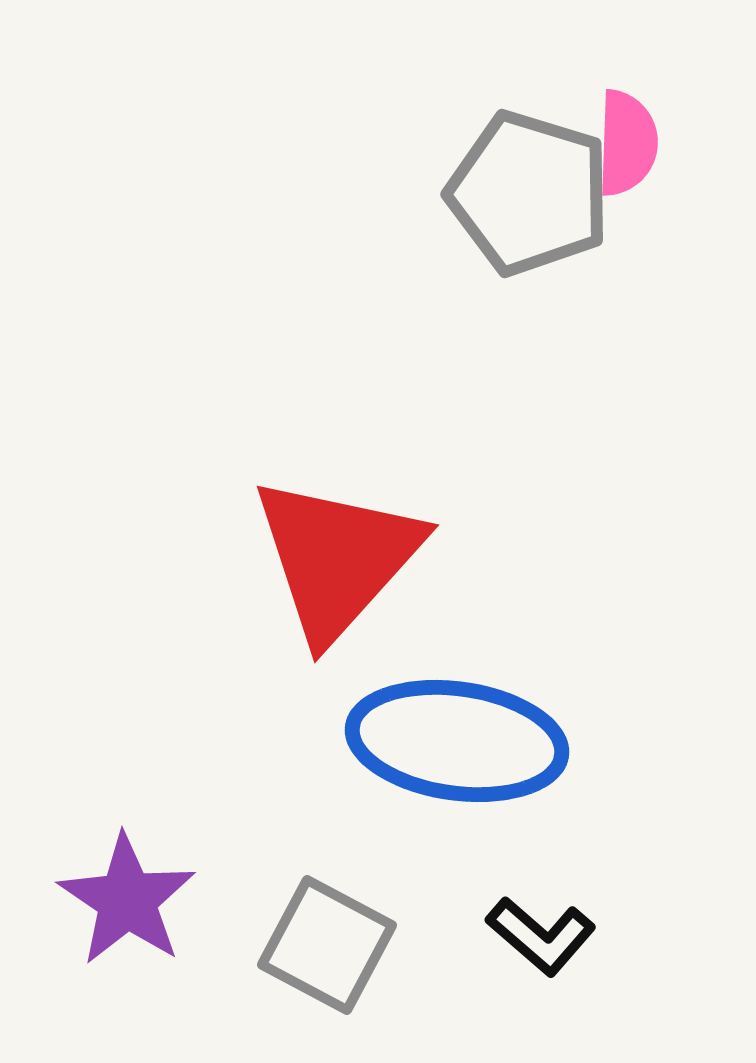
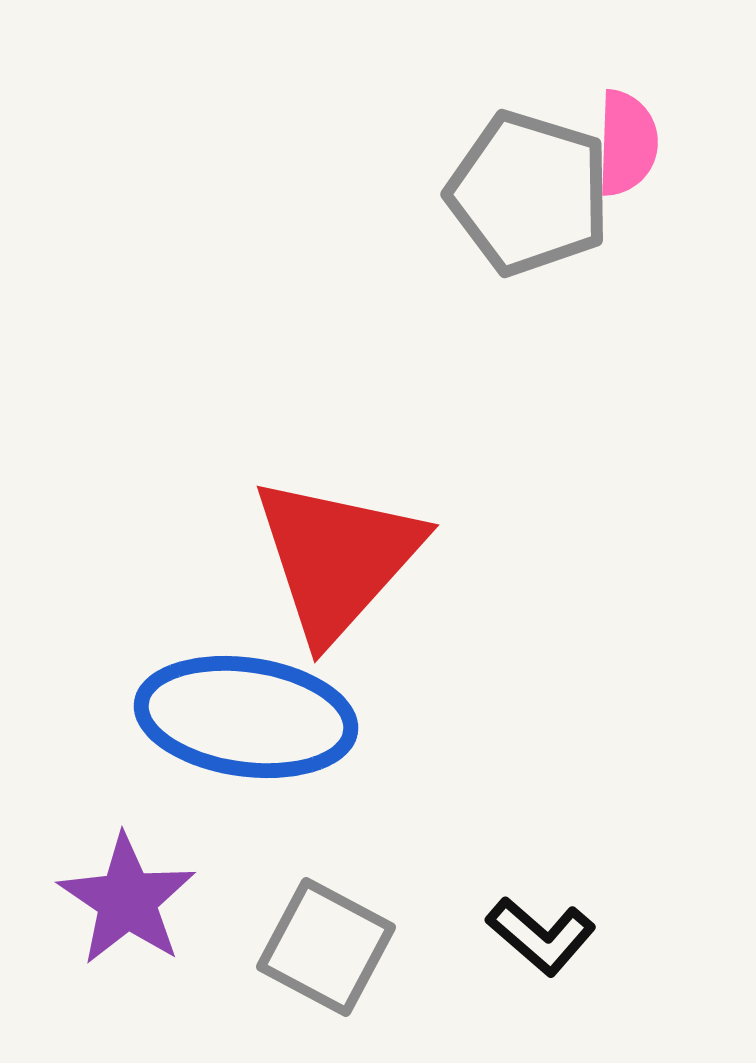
blue ellipse: moved 211 px left, 24 px up
gray square: moved 1 px left, 2 px down
